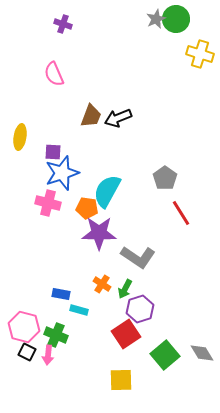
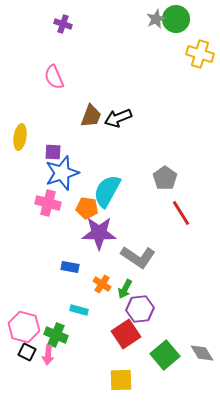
pink semicircle: moved 3 px down
blue rectangle: moved 9 px right, 27 px up
purple hexagon: rotated 12 degrees clockwise
